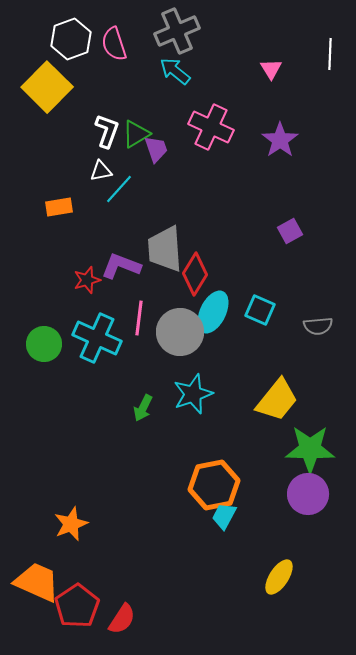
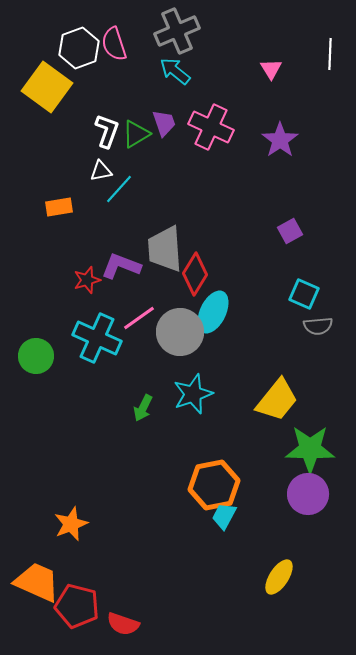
white hexagon: moved 8 px right, 9 px down
yellow square: rotated 9 degrees counterclockwise
purple trapezoid: moved 8 px right, 26 px up
cyan square: moved 44 px right, 16 px up
pink line: rotated 48 degrees clockwise
green circle: moved 8 px left, 12 px down
red pentagon: rotated 24 degrees counterclockwise
red semicircle: moved 1 px right, 5 px down; rotated 76 degrees clockwise
